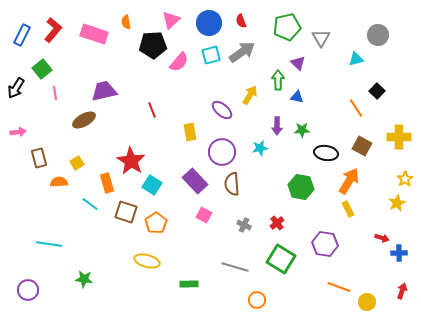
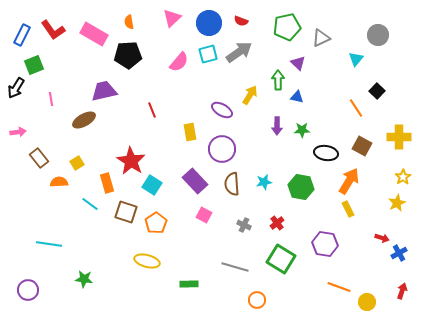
pink triangle at (171, 20): moved 1 px right, 2 px up
red semicircle at (241, 21): rotated 48 degrees counterclockwise
orange semicircle at (126, 22): moved 3 px right
red L-shape at (53, 30): rotated 105 degrees clockwise
pink rectangle at (94, 34): rotated 12 degrees clockwise
gray triangle at (321, 38): rotated 36 degrees clockwise
black pentagon at (153, 45): moved 25 px left, 10 px down
gray arrow at (242, 52): moved 3 px left
cyan square at (211, 55): moved 3 px left, 1 px up
cyan triangle at (356, 59): rotated 35 degrees counterclockwise
green square at (42, 69): moved 8 px left, 4 px up; rotated 18 degrees clockwise
pink line at (55, 93): moved 4 px left, 6 px down
purple ellipse at (222, 110): rotated 10 degrees counterclockwise
cyan star at (260, 148): moved 4 px right, 34 px down
purple circle at (222, 152): moved 3 px up
brown rectangle at (39, 158): rotated 24 degrees counterclockwise
yellow star at (405, 179): moved 2 px left, 2 px up
blue cross at (399, 253): rotated 28 degrees counterclockwise
